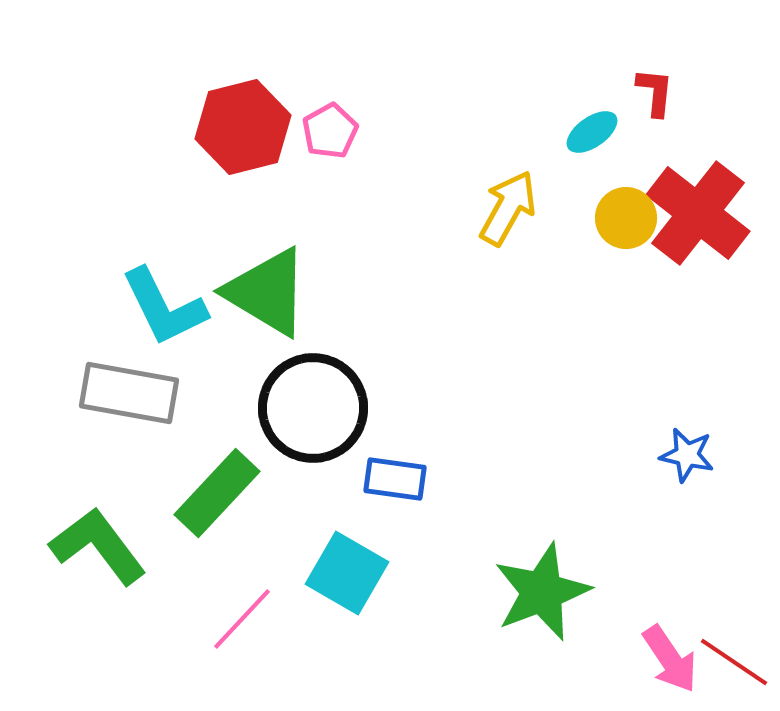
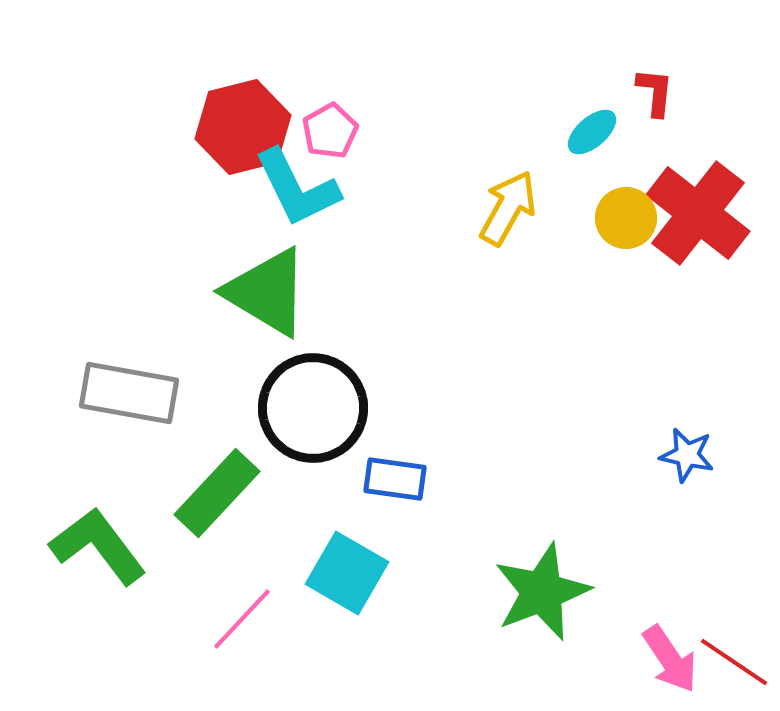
cyan ellipse: rotated 6 degrees counterclockwise
cyan L-shape: moved 133 px right, 119 px up
